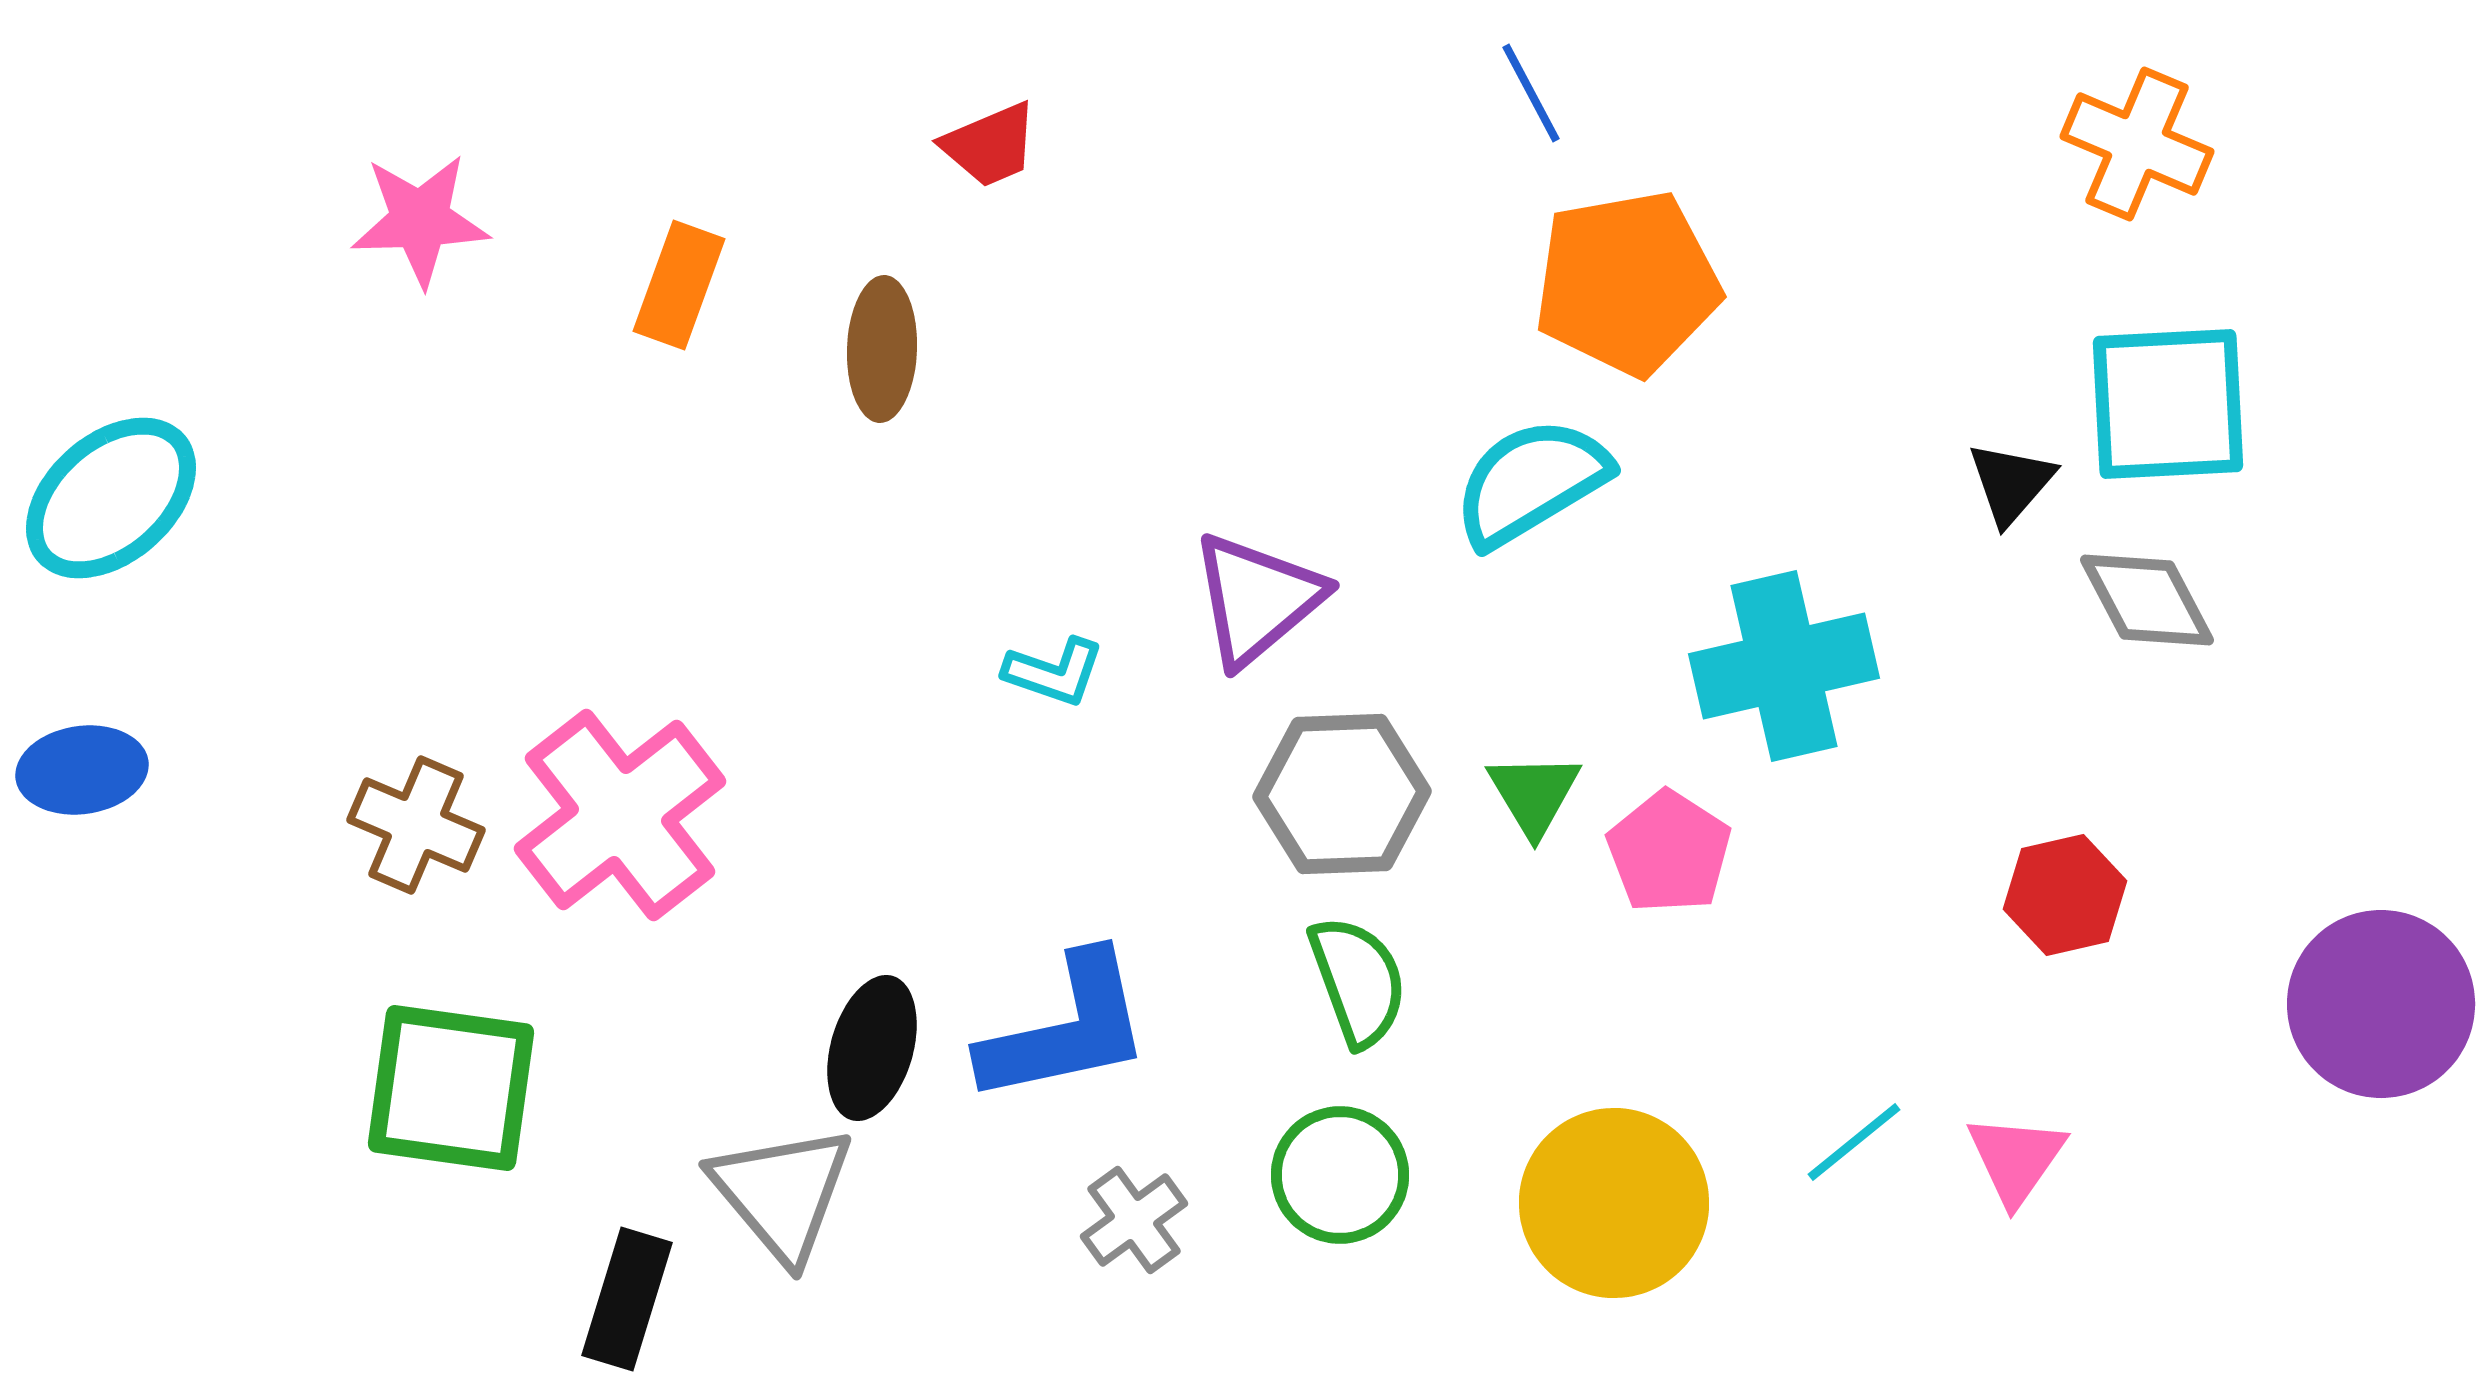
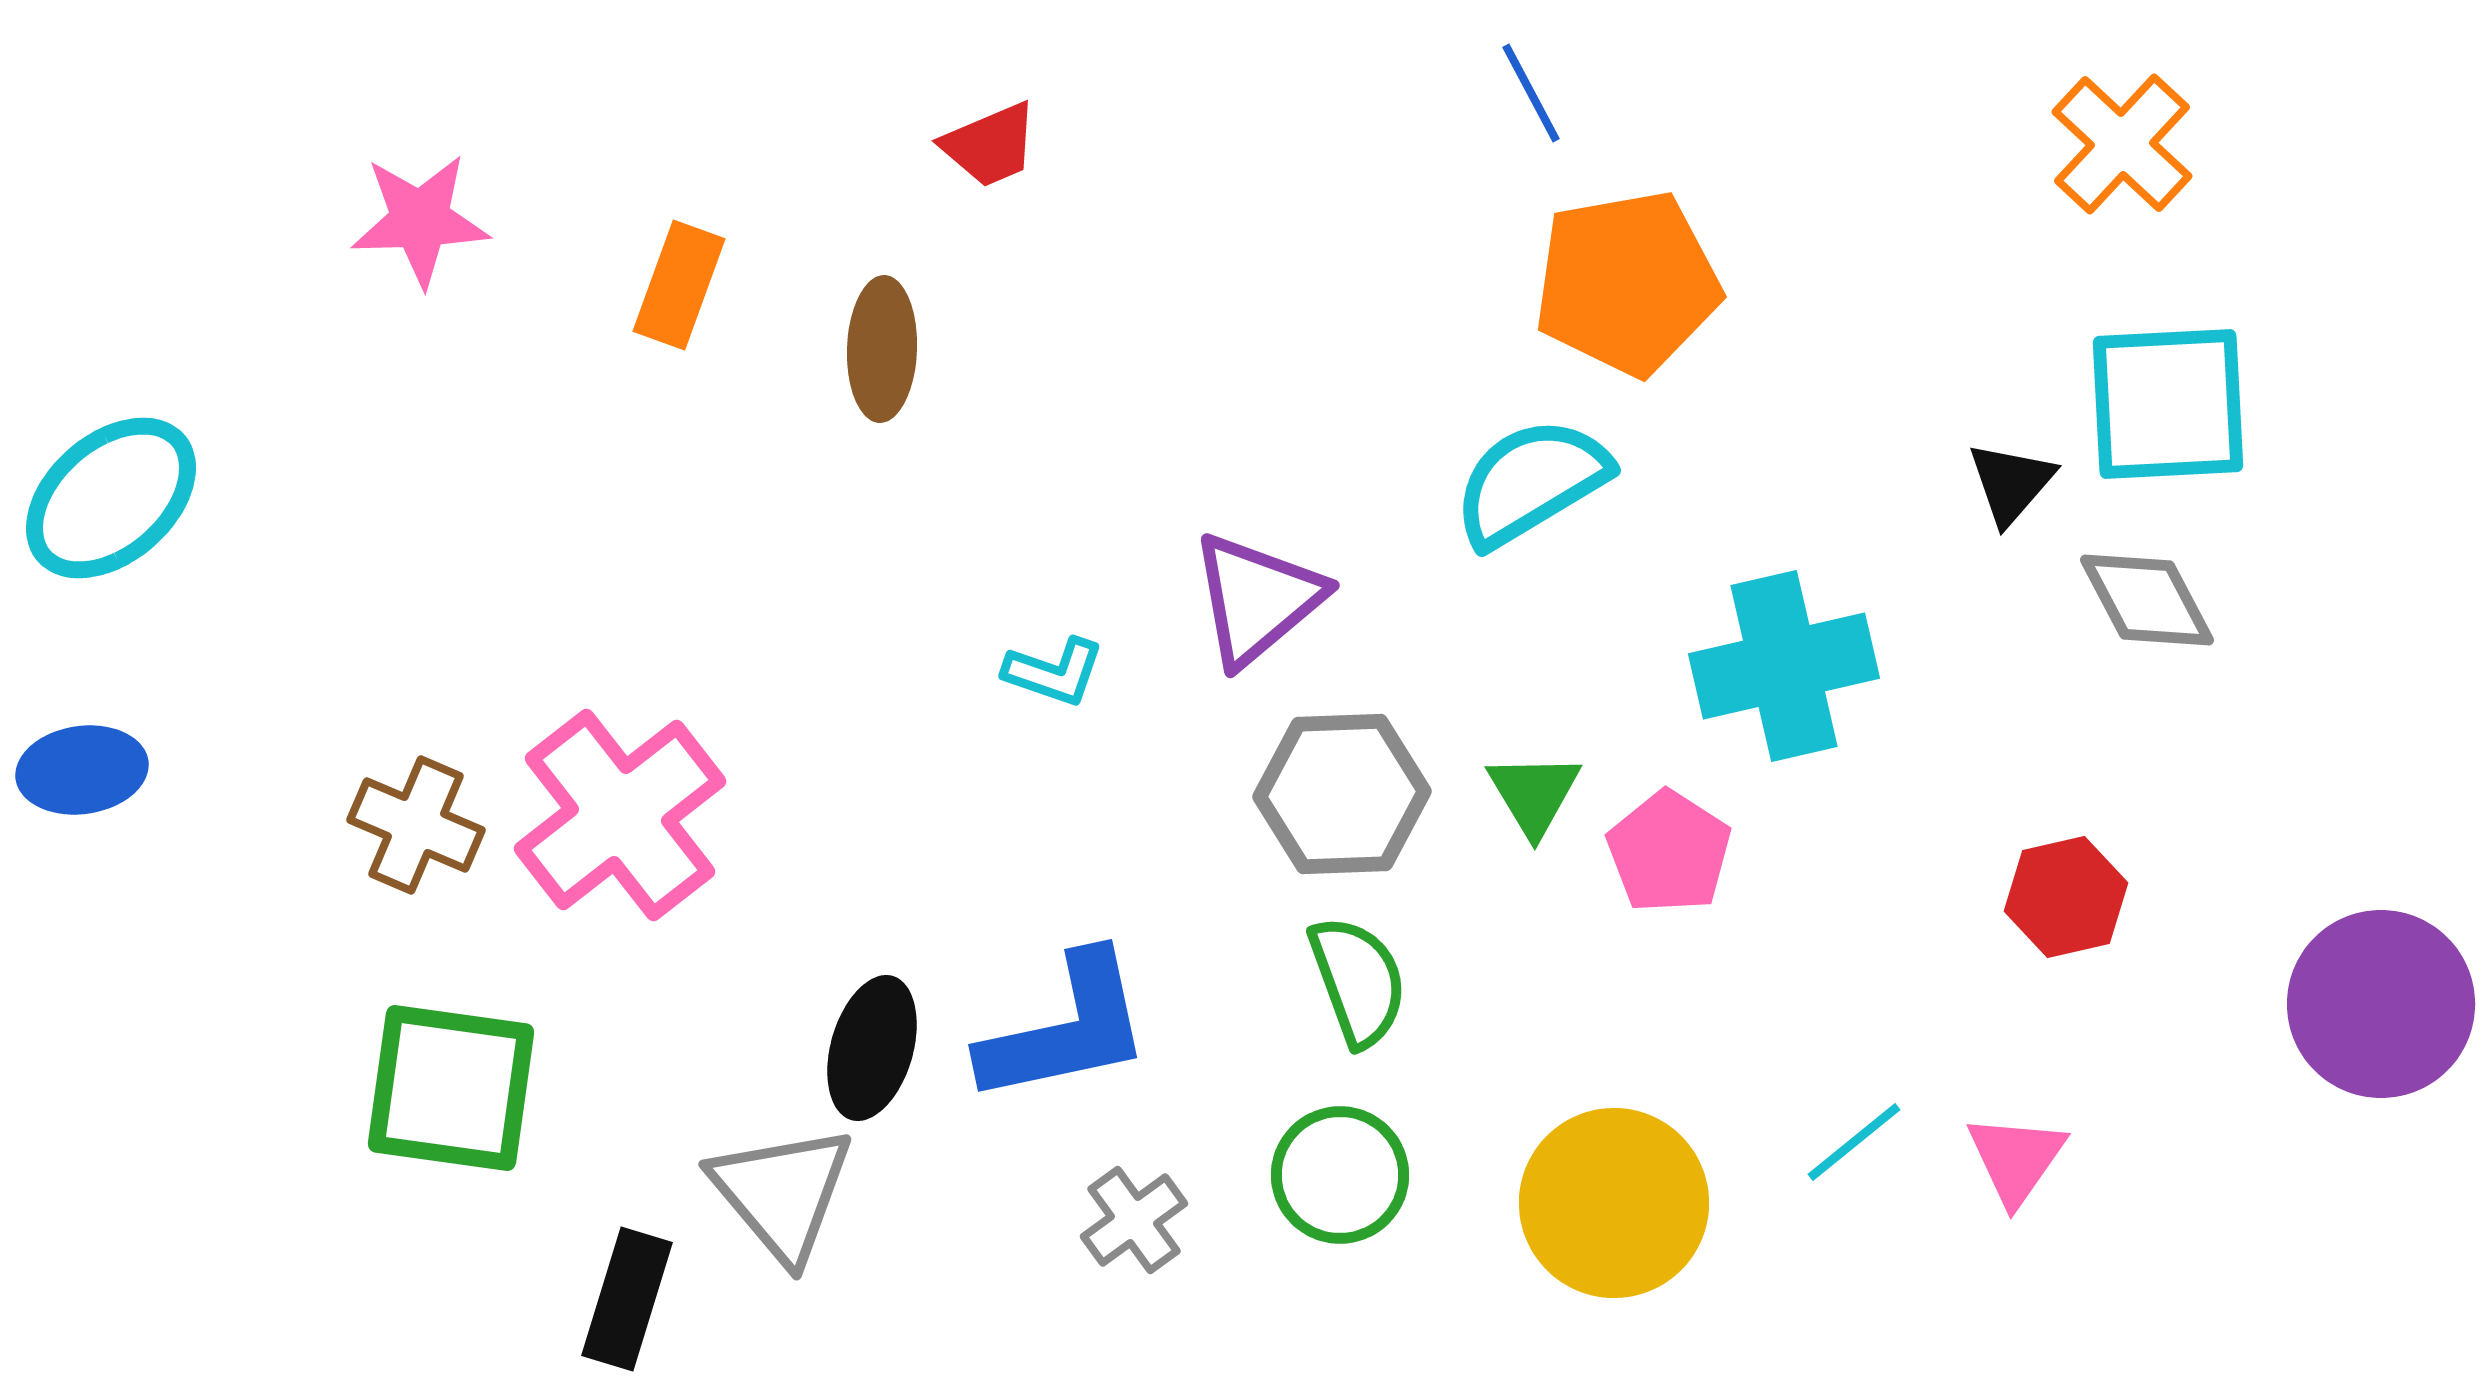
orange cross: moved 15 px left; rotated 20 degrees clockwise
red hexagon: moved 1 px right, 2 px down
